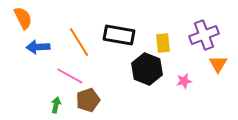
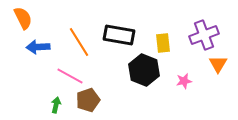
black hexagon: moved 3 px left, 1 px down
